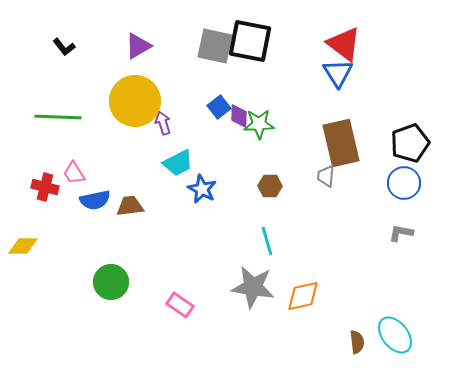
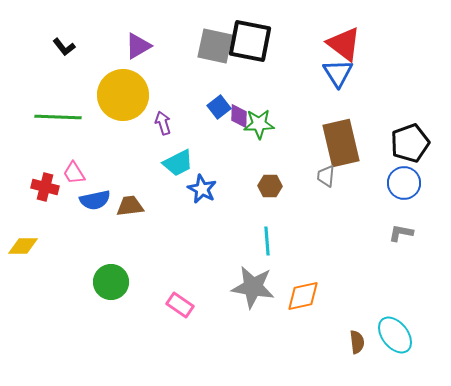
yellow circle: moved 12 px left, 6 px up
cyan line: rotated 12 degrees clockwise
